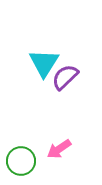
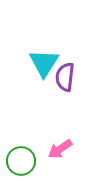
purple semicircle: rotated 40 degrees counterclockwise
pink arrow: moved 1 px right
